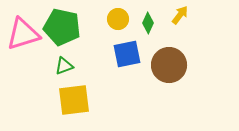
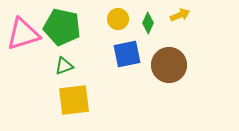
yellow arrow: rotated 30 degrees clockwise
